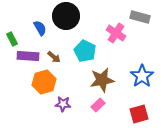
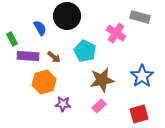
black circle: moved 1 px right
pink rectangle: moved 1 px right, 1 px down
